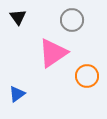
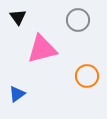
gray circle: moved 6 px right
pink triangle: moved 11 px left, 4 px up; rotated 20 degrees clockwise
